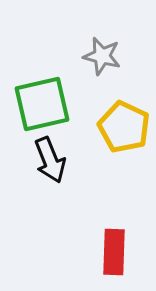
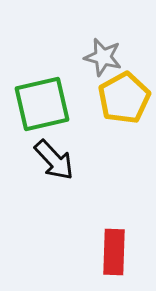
gray star: moved 1 px right, 1 px down
yellow pentagon: moved 29 px up; rotated 18 degrees clockwise
black arrow: moved 4 px right; rotated 21 degrees counterclockwise
